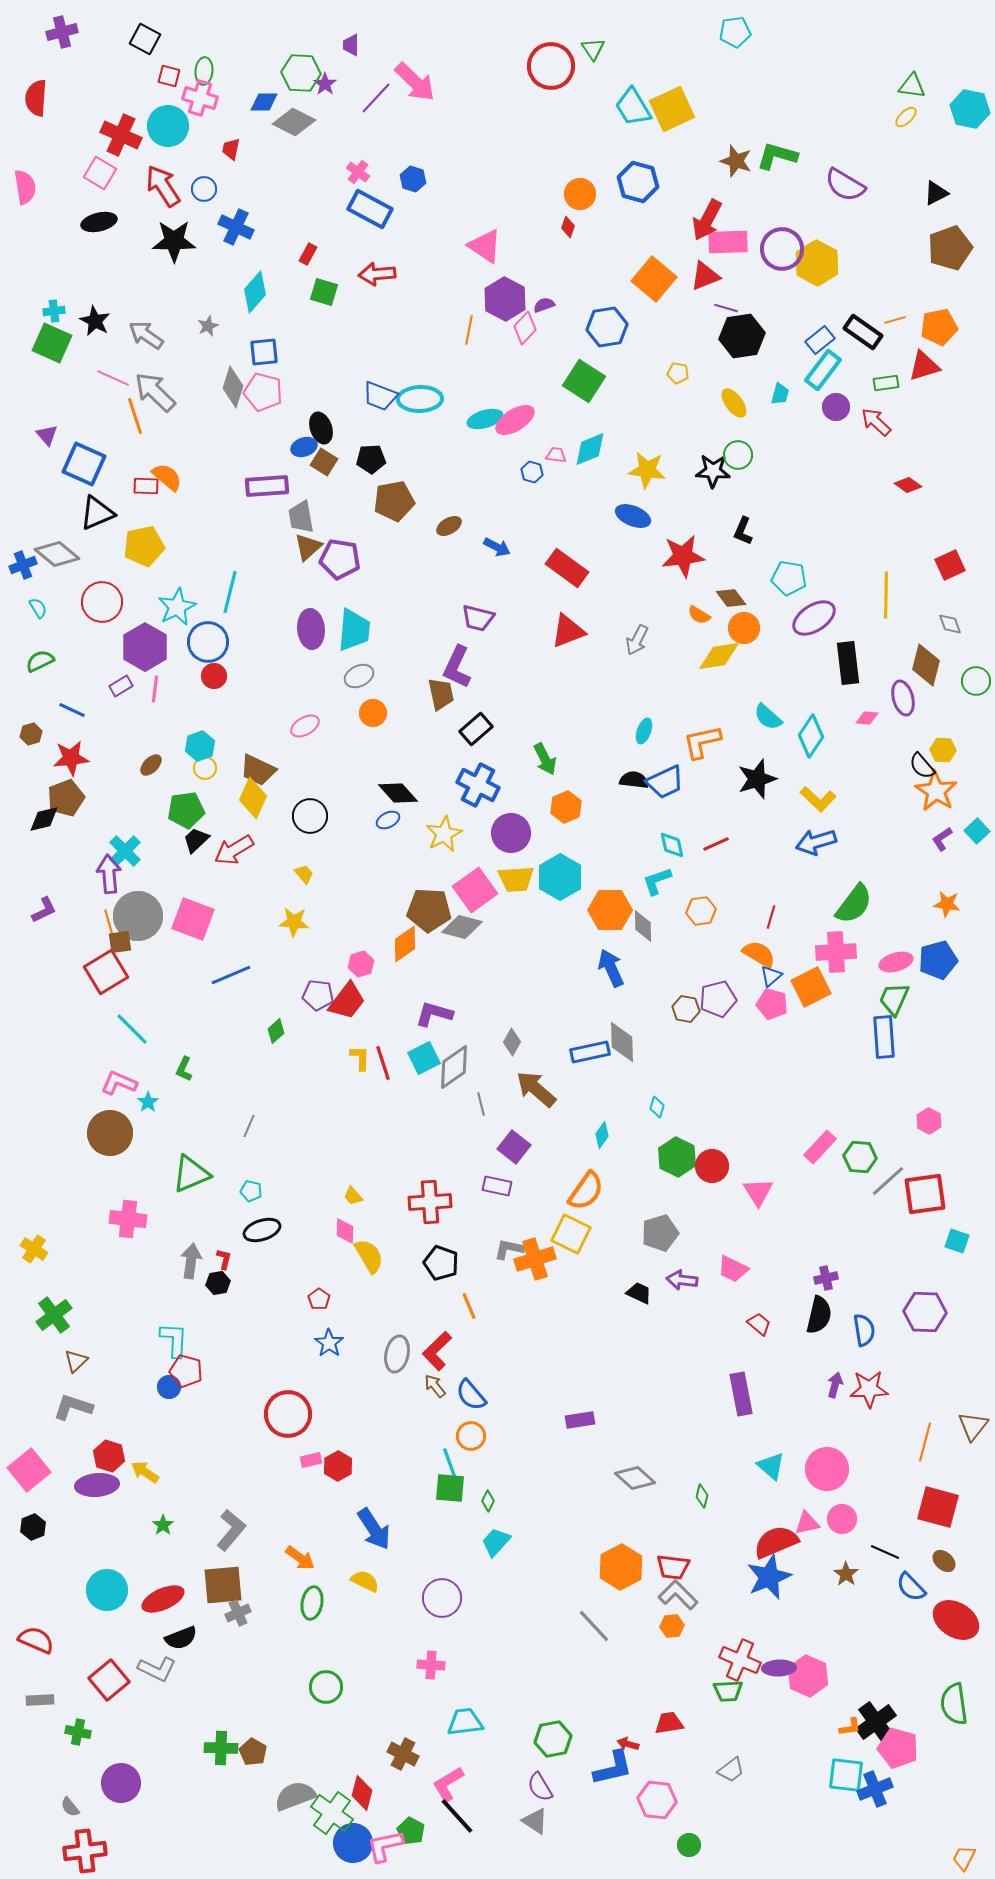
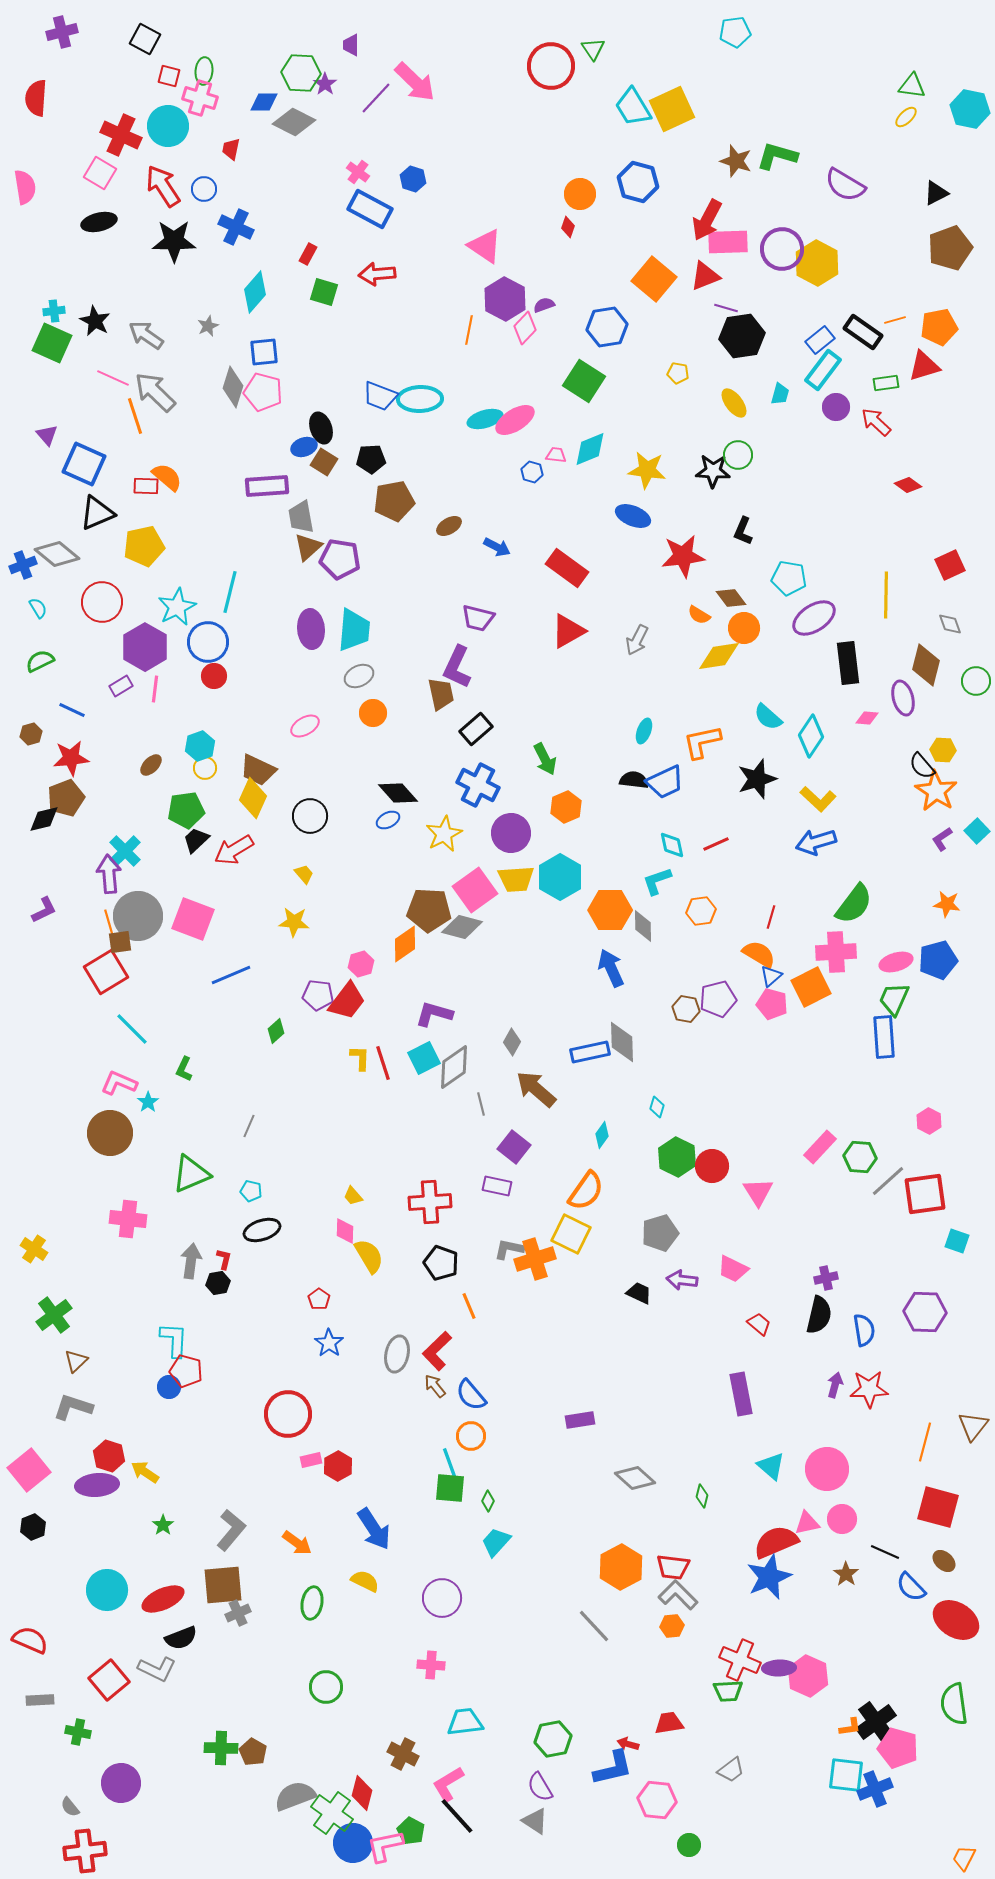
red triangle at (568, 631): rotated 9 degrees counterclockwise
orange arrow at (300, 1558): moved 3 px left, 15 px up
red semicircle at (36, 1640): moved 6 px left
